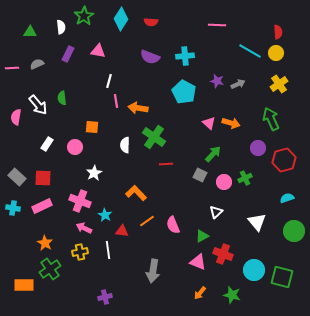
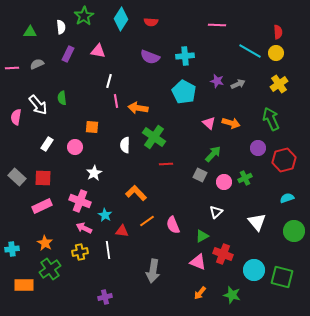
cyan cross at (13, 208): moved 1 px left, 41 px down; rotated 16 degrees counterclockwise
